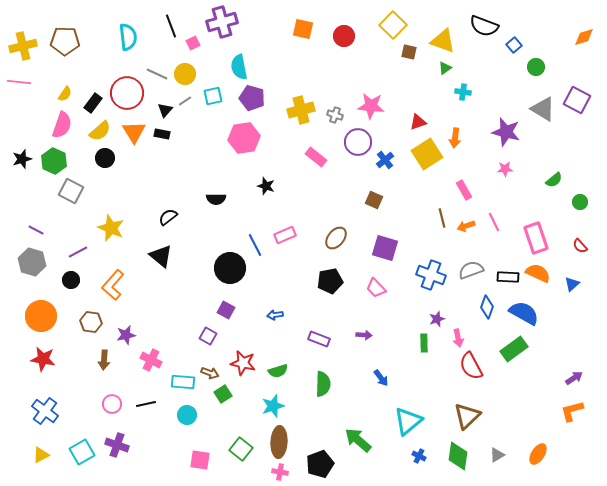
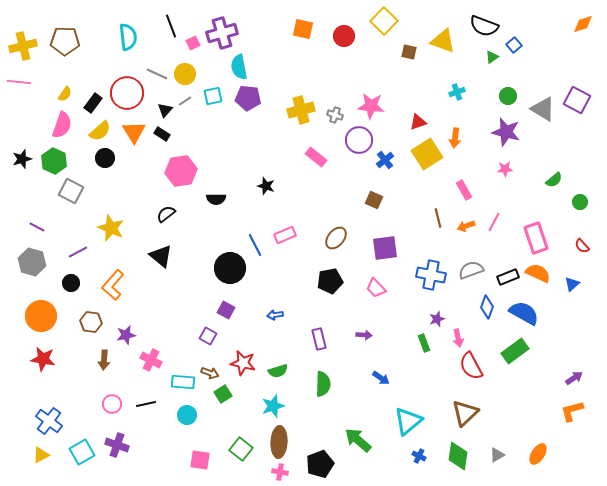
purple cross at (222, 22): moved 11 px down
yellow square at (393, 25): moved 9 px left, 4 px up
orange diamond at (584, 37): moved 1 px left, 13 px up
green circle at (536, 67): moved 28 px left, 29 px down
green triangle at (445, 68): moved 47 px right, 11 px up
cyan cross at (463, 92): moved 6 px left; rotated 28 degrees counterclockwise
purple pentagon at (252, 98): moved 4 px left; rotated 10 degrees counterclockwise
black rectangle at (162, 134): rotated 21 degrees clockwise
pink hexagon at (244, 138): moved 63 px left, 33 px down
purple circle at (358, 142): moved 1 px right, 2 px up
black semicircle at (168, 217): moved 2 px left, 3 px up
brown line at (442, 218): moved 4 px left
pink line at (494, 222): rotated 54 degrees clockwise
purple line at (36, 230): moved 1 px right, 3 px up
red semicircle at (580, 246): moved 2 px right
purple square at (385, 248): rotated 24 degrees counterclockwise
blue cross at (431, 275): rotated 8 degrees counterclockwise
black rectangle at (508, 277): rotated 25 degrees counterclockwise
black circle at (71, 280): moved 3 px down
purple rectangle at (319, 339): rotated 55 degrees clockwise
green rectangle at (424, 343): rotated 18 degrees counterclockwise
green rectangle at (514, 349): moved 1 px right, 2 px down
blue arrow at (381, 378): rotated 18 degrees counterclockwise
blue cross at (45, 411): moved 4 px right, 10 px down
brown triangle at (467, 416): moved 2 px left, 3 px up
